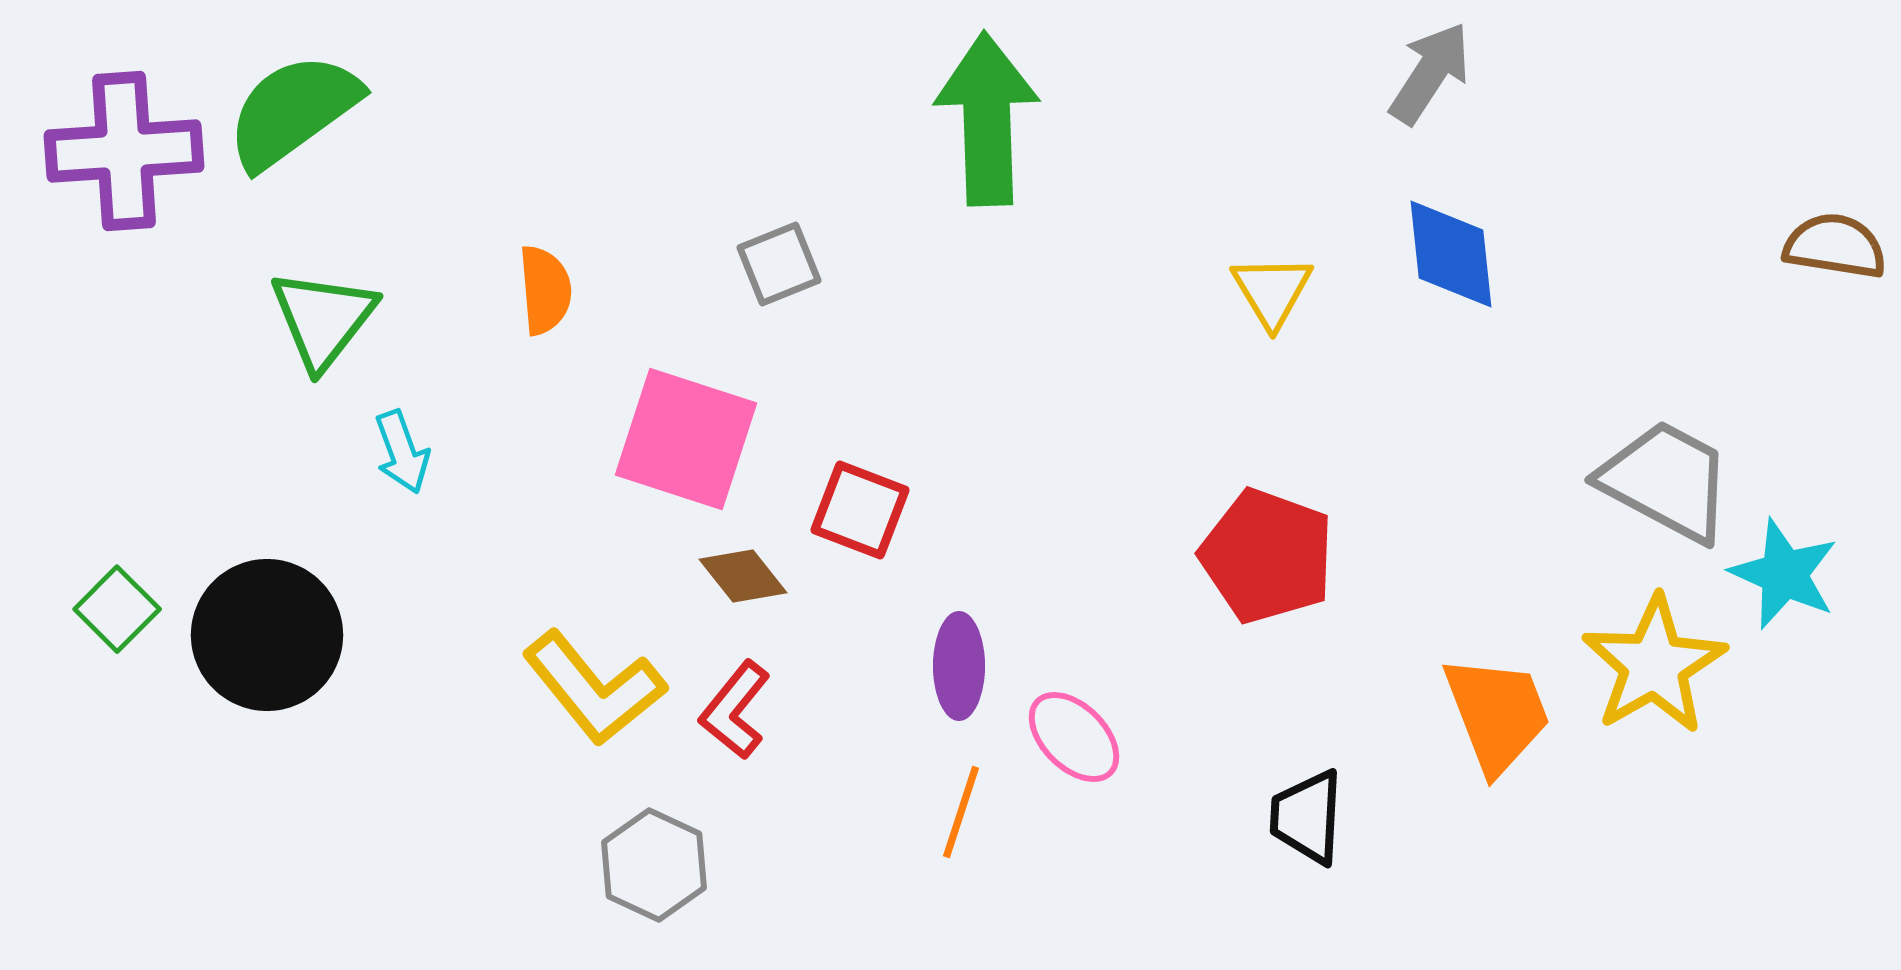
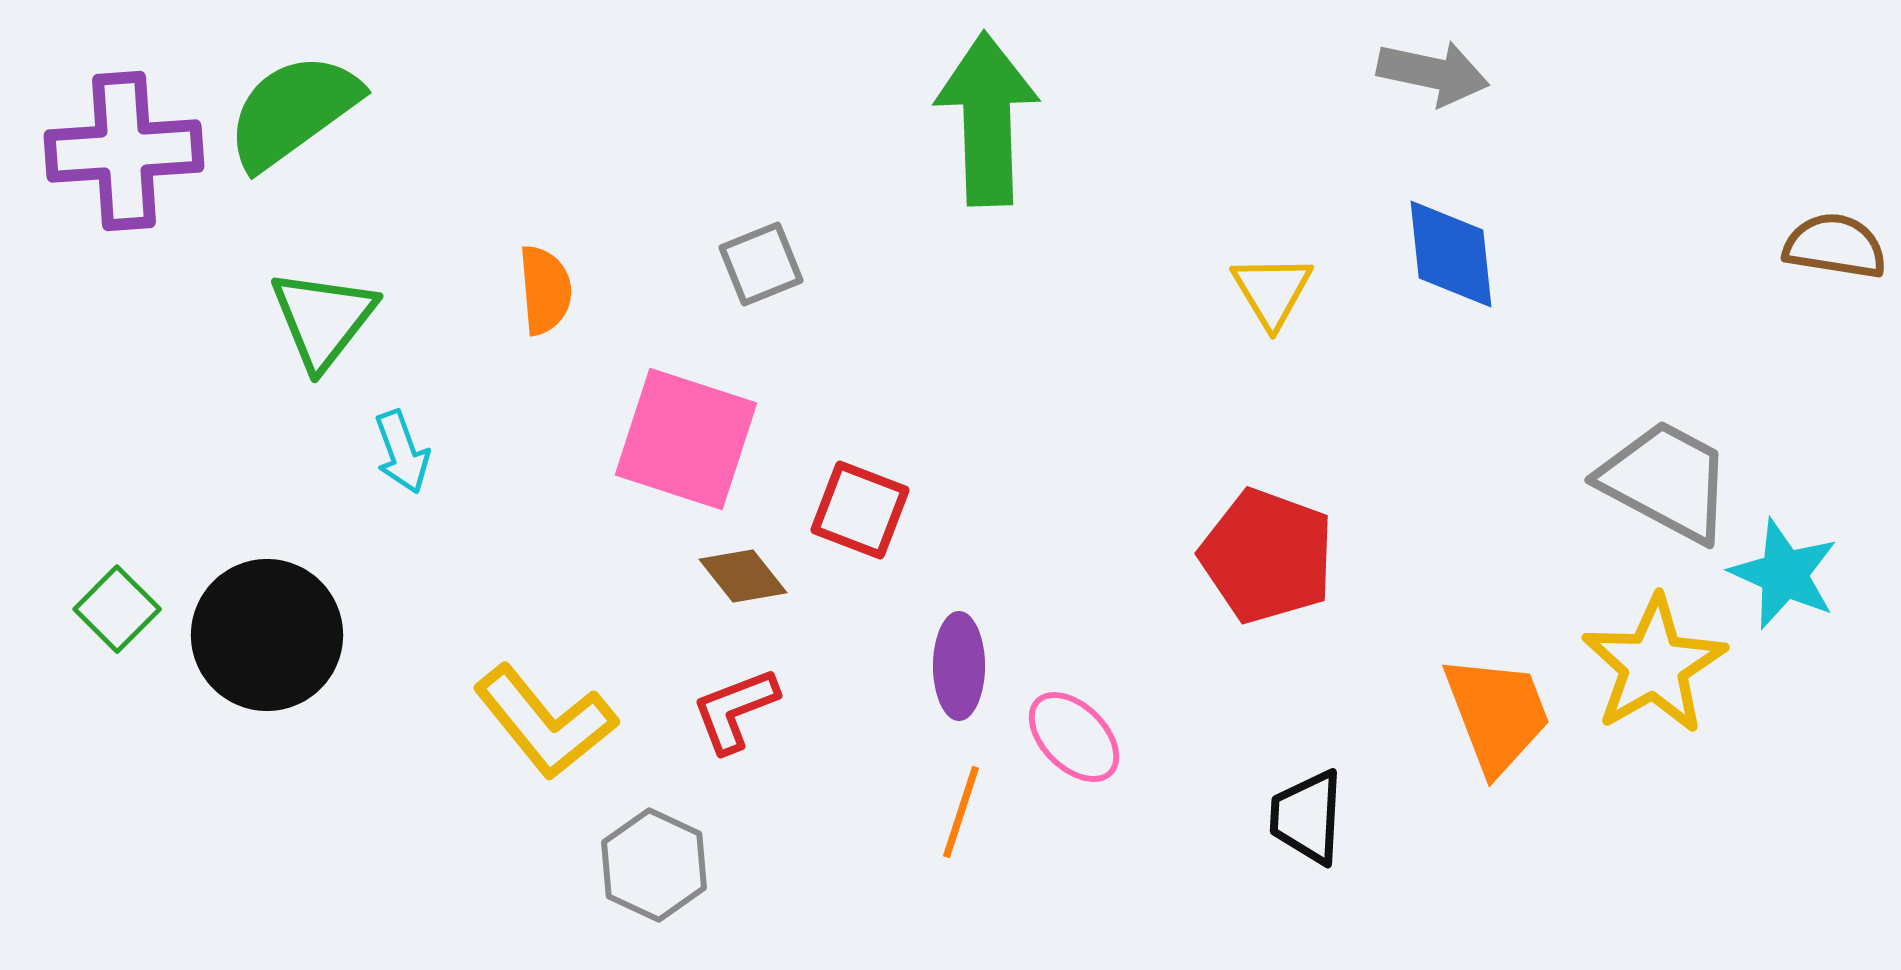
gray arrow: moved 3 px right; rotated 69 degrees clockwise
gray square: moved 18 px left
yellow L-shape: moved 49 px left, 34 px down
red L-shape: rotated 30 degrees clockwise
